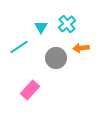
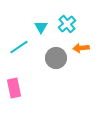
pink rectangle: moved 16 px left, 2 px up; rotated 54 degrees counterclockwise
